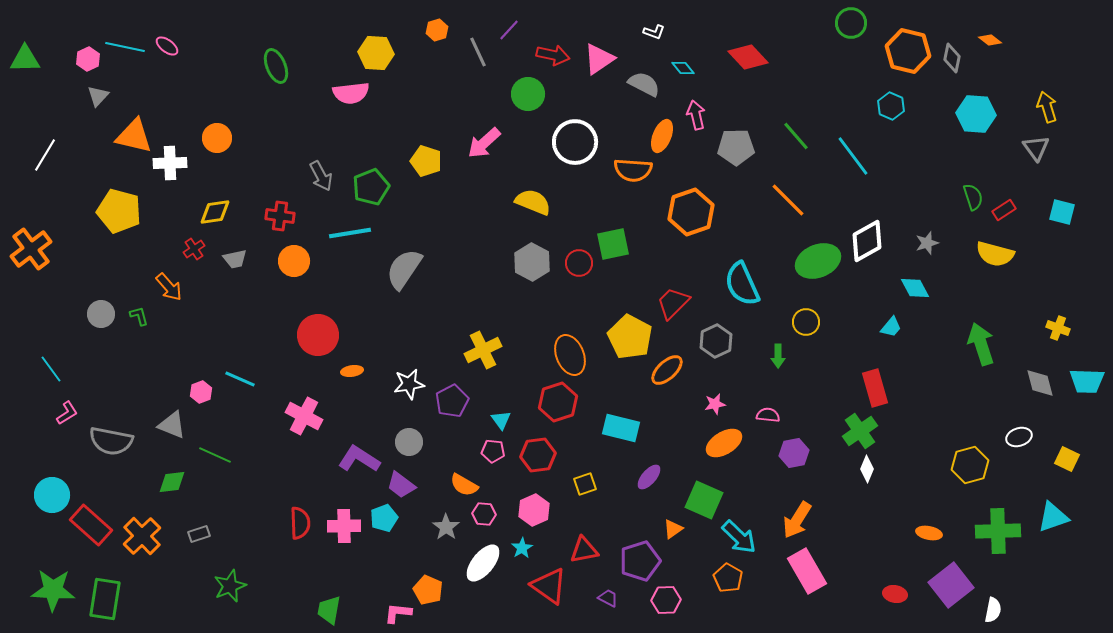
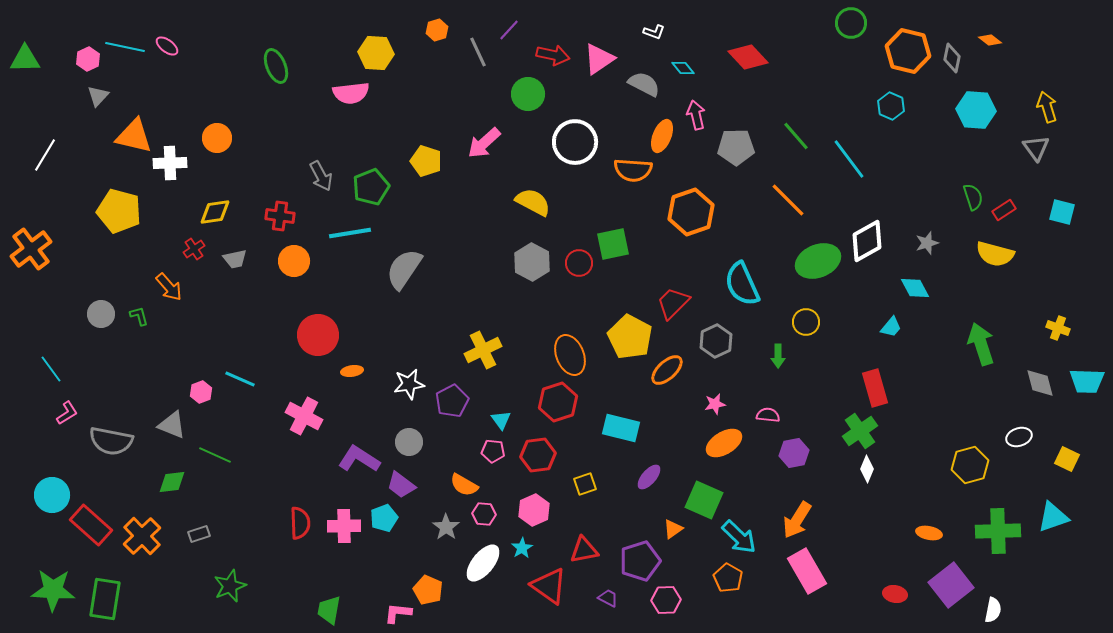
cyan hexagon at (976, 114): moved 4 px up
cyan line at (853, 156): moved 4 px left, 3 px down
yellow semicircle at (533, 202): rotated 6 degrees clockwise
